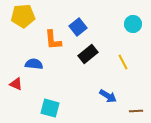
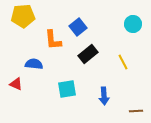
blue arrow: moved 4 px left; rotated 54 degrees clockwise
cyan square: moved 17 px right, 19 px up; rotated 24 degrees counterclockwise
